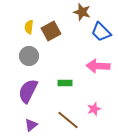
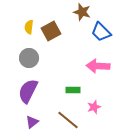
gray circle: moved 2 px down
green rectangle: moved 8 px right, 7 px down
pink star: moved 2 px up
purple triangle: moved 1 px right, 3 px up
